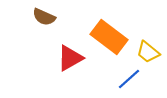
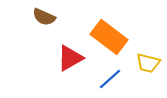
yellow trapezoid: moved 11 px down; rotated 25 degrees counterclockwise
blue line: moved 19 px left
